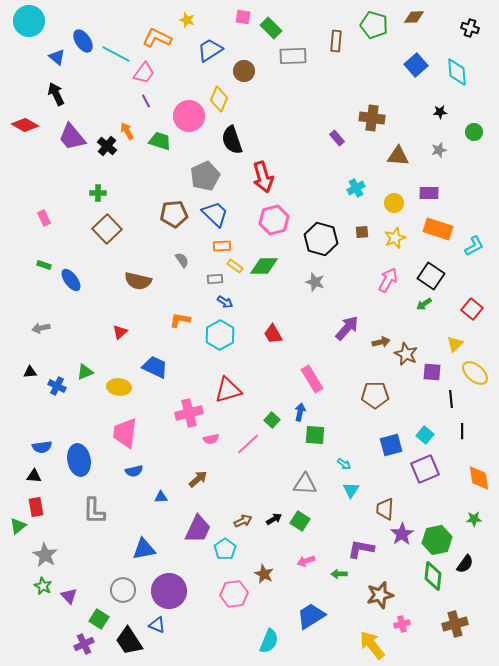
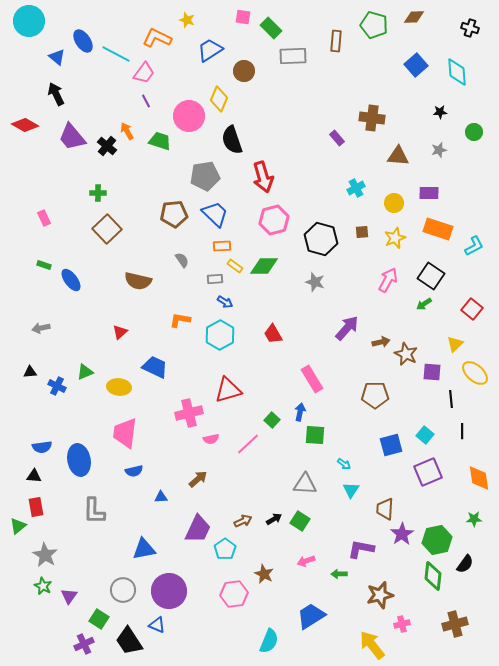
gray pentagon at (205, 176): rotated 16 degrees clockwise
purple square at (425, 469): moved 3 px right, 3 px down
purple triangle at (69, 596): rotated 18 degrees clockwise
